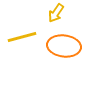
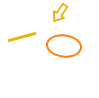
yellow arrow: moved 4 px right
